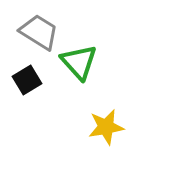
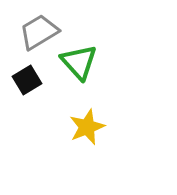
gray trapezoid: rotated 63 degrees counterclockwise
yellow star: moved 19 px left; rotated 12 degrees counterclockwise
